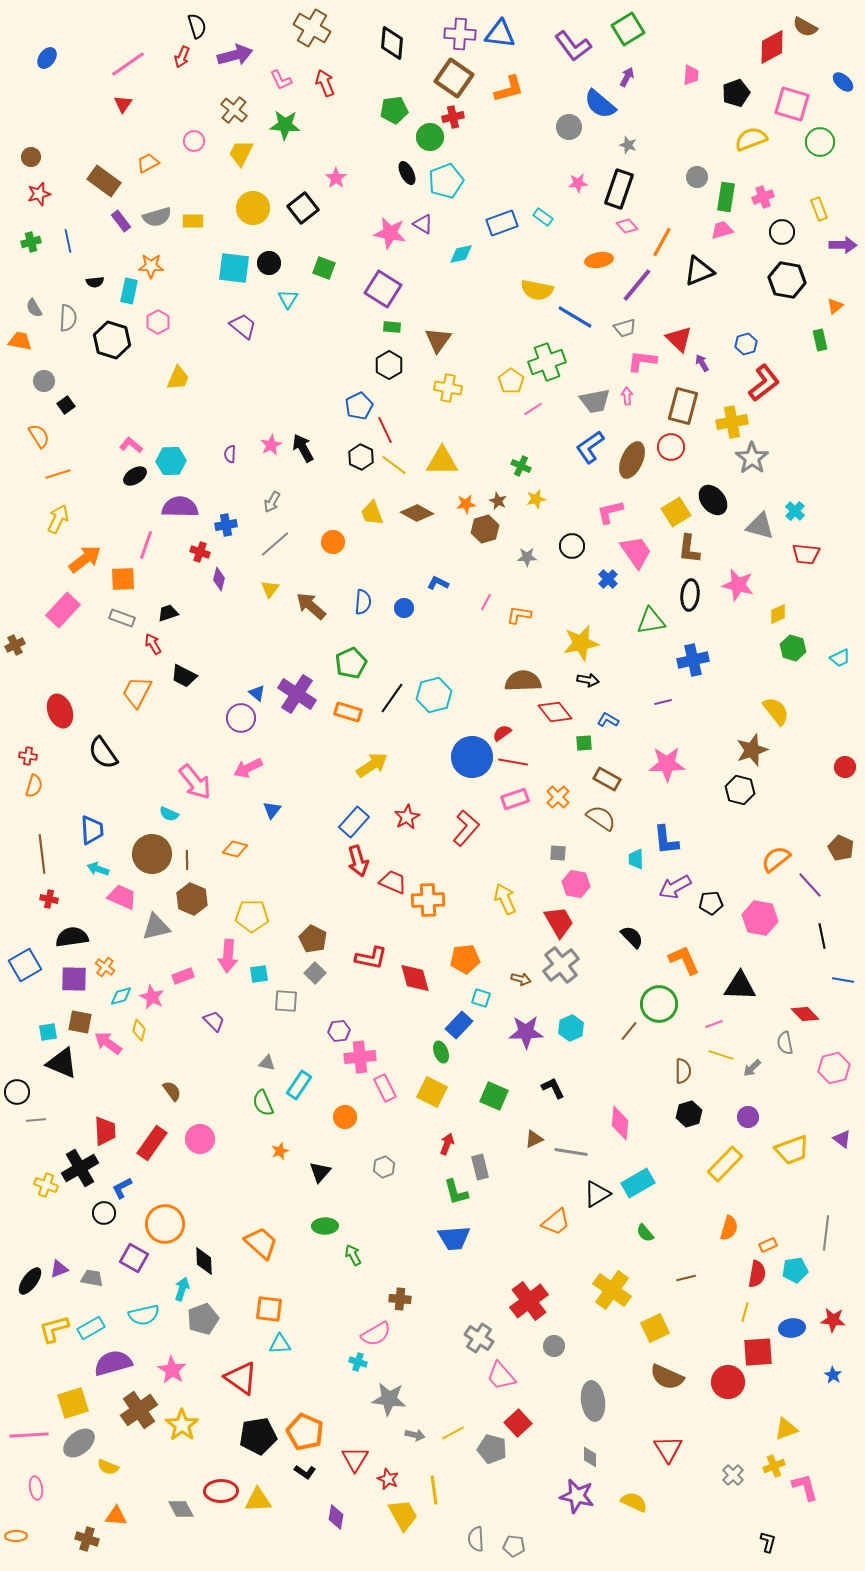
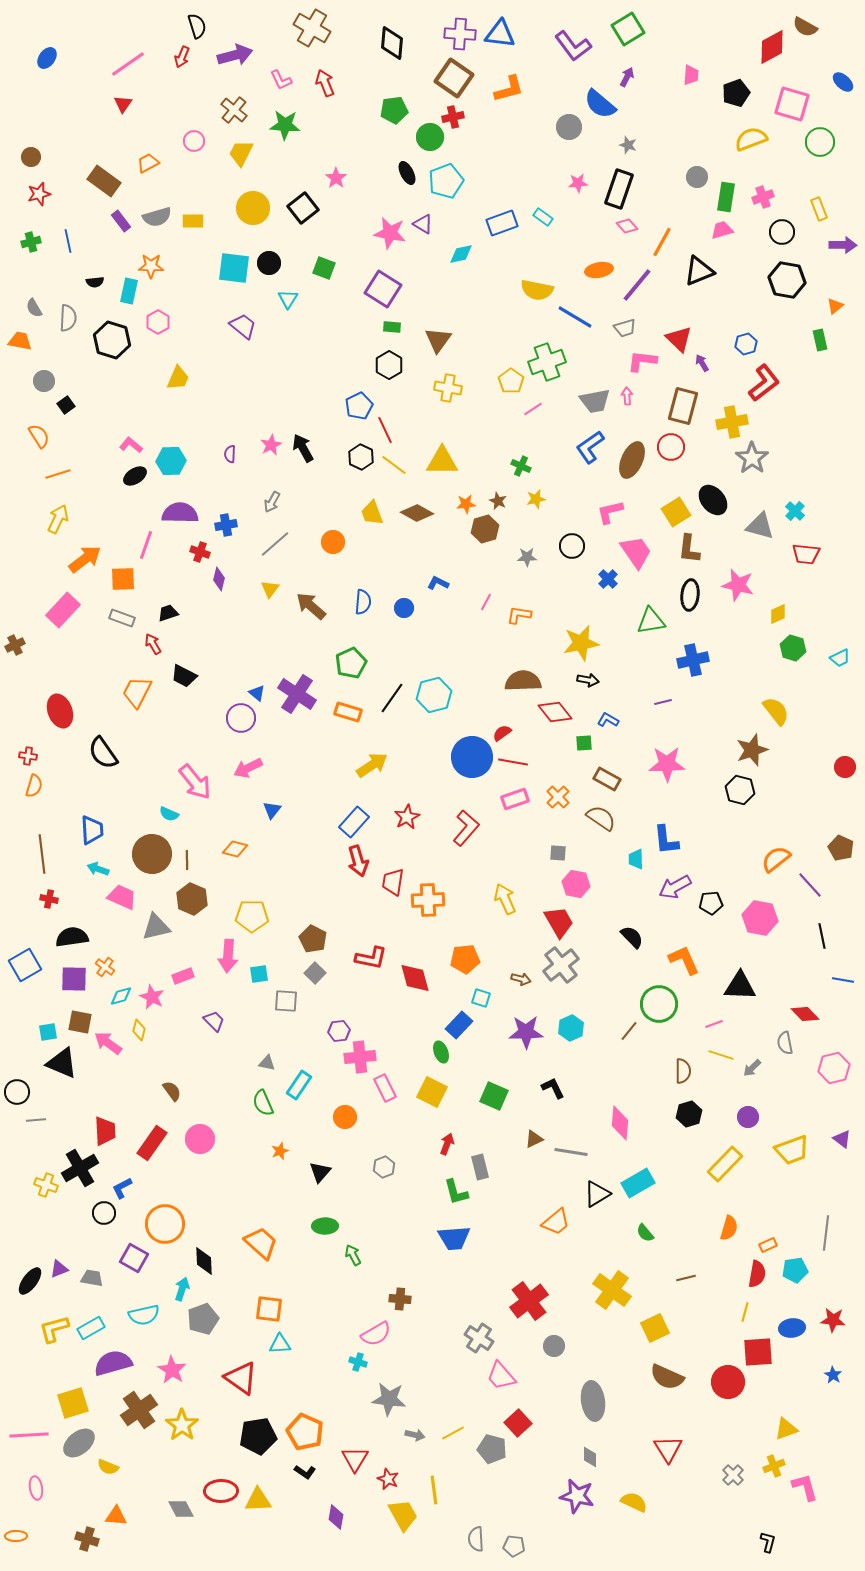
orange ellipse at (599, 260): moved 10 px down
purple semicircle at (180, 507): moved 6 px down
red trapezoid at (393, 882): rotated 104 degrees counterclockwise
